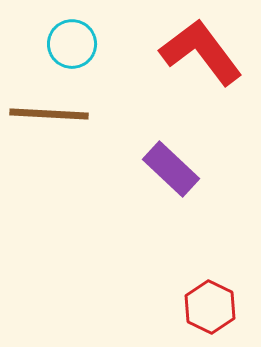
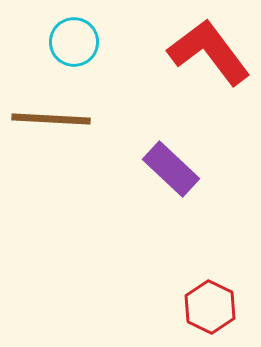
cyan circle: moved 2 px right, 2 px up
red L-shape: moved 8 px right
brown line: moved 2 px right, 5 px down
